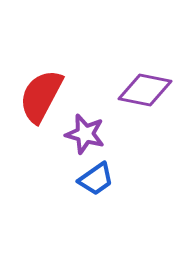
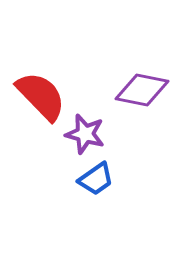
purple diamond: moved 3 px left
red semicircle: rotated 108 degrees clockwise
